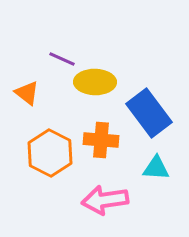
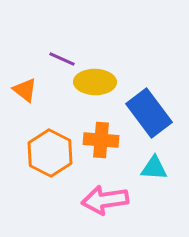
orange triangle: moved 2 px left, 3 px up
cyan triangle: moved 2 px left
